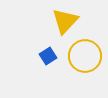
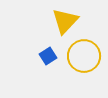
yellow circle: moved 1 px left
